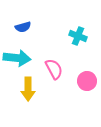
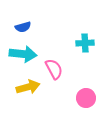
cyan cross: moved 7 px right, 7 px down; rotated 24 degrees counterclockwise
cyan arrow: moved 6 px right, 4 px up
pink circle: moved 1 px left, 17 px down
yellow arrow: moved 2 px up; rotated 105 degrees counterclockwise
